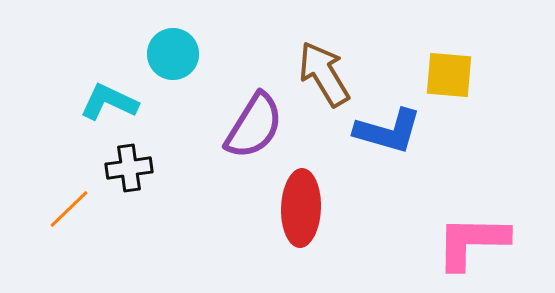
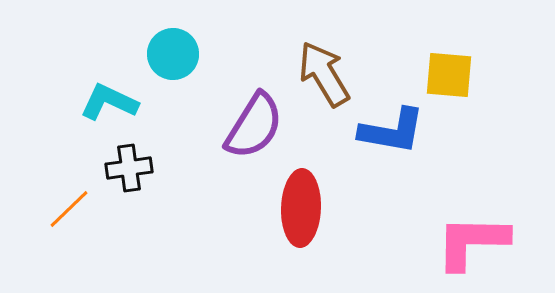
blue L-shape: moved 4 px right; rotated 6 degrees counterclockwise
